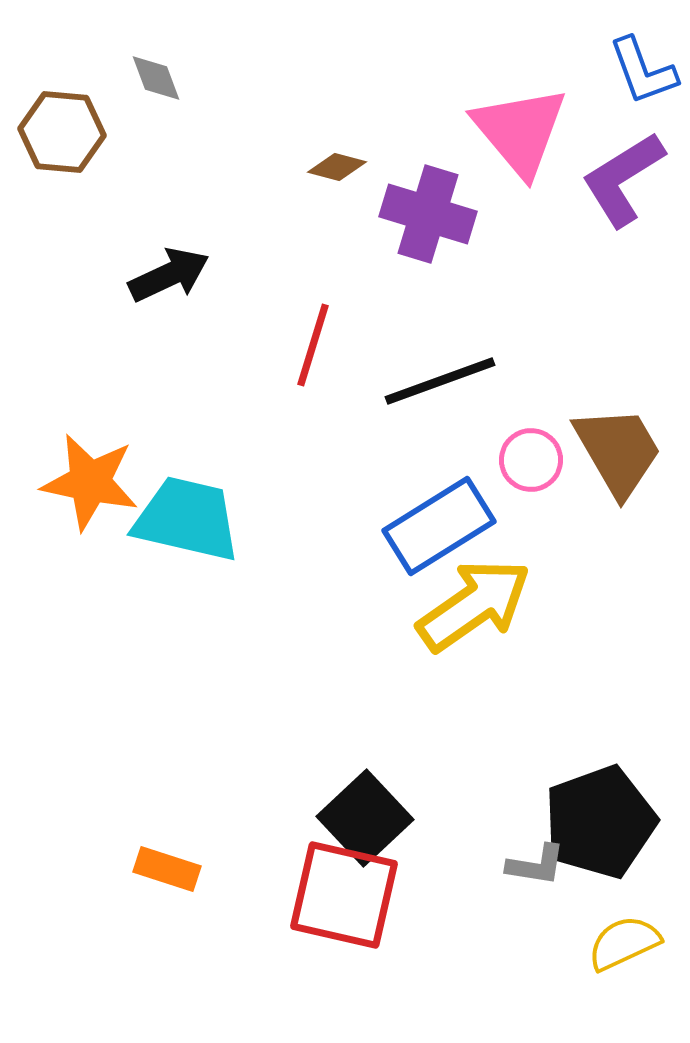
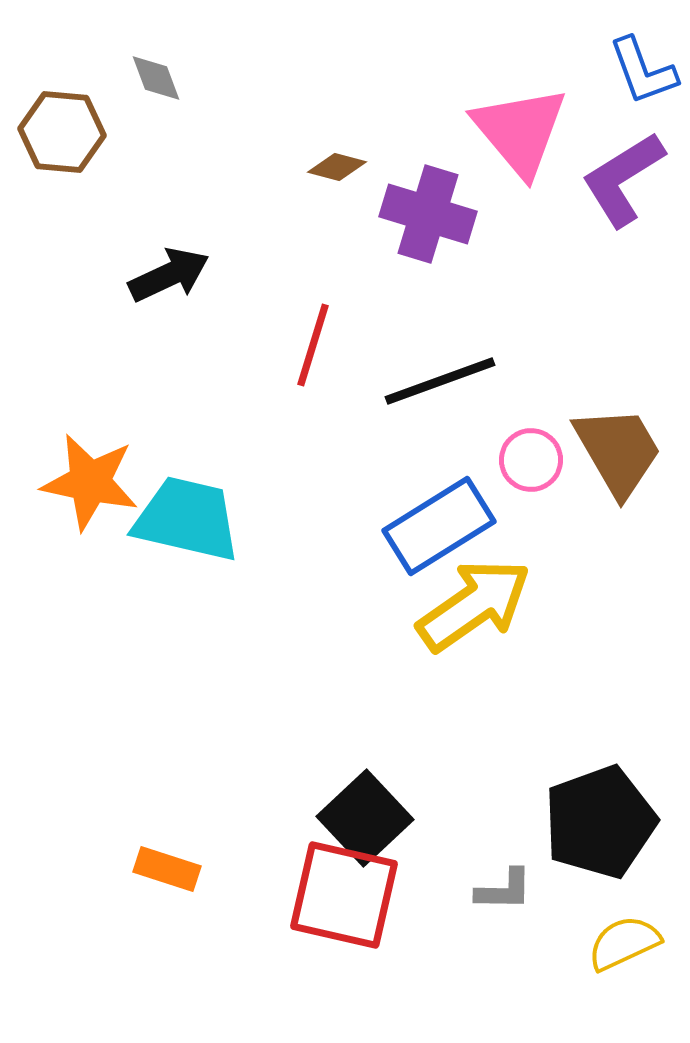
gray L-shape: moved 32 px left, 25 px down; rotated 8 degrees counterclockwise
